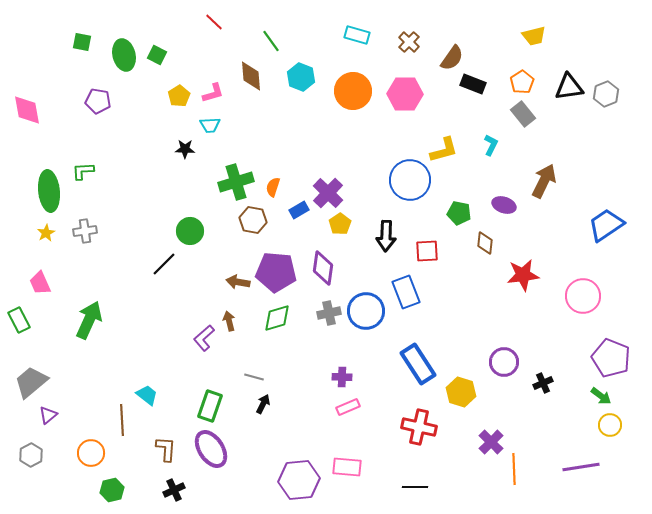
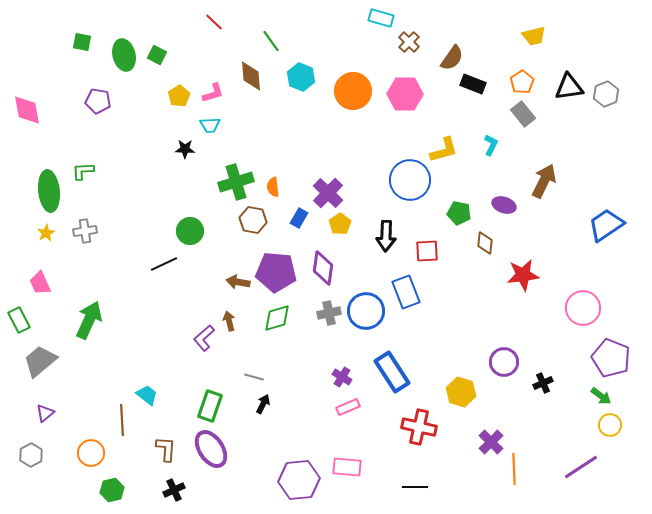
cyan rectangle at (357, 35): moved 24 px right, 17 px up
orange semicircle at (273, 187): rotated 24 degrees counterclockwise
blue rectangle at (299, 210): moved 8 px down; rotated 30 degrees counterclockwise
black line at (164, 264): rotated 20 degrees clockwise
pink circle at (583, 296): moved 12 px down
blue rectangle at (418, 364): moved 26 px left, 8 px down
purple cross at (342, 377): rotated 30 degrees clockwise
gray trapezoid at (31, 382): moved 9 px right, 21 px up
purple triangle at (48, 415): moved 3 px left, 2 px up
purple line at (581, 467): rotated 24 degrees counterclockwise
